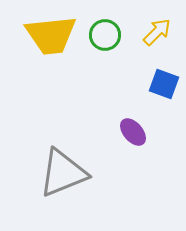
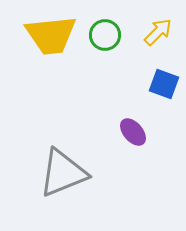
yellow arrow: moved 1 px right
